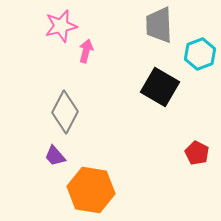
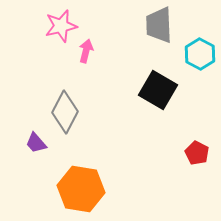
cyan hexagon: rotated 12 degrees counterclockwise
black square: moved 2 px left, 3 px down
purple trapezoid: moved 19 px left, 13 px up
orange hexagon: moved 10 px left, 1 px up
